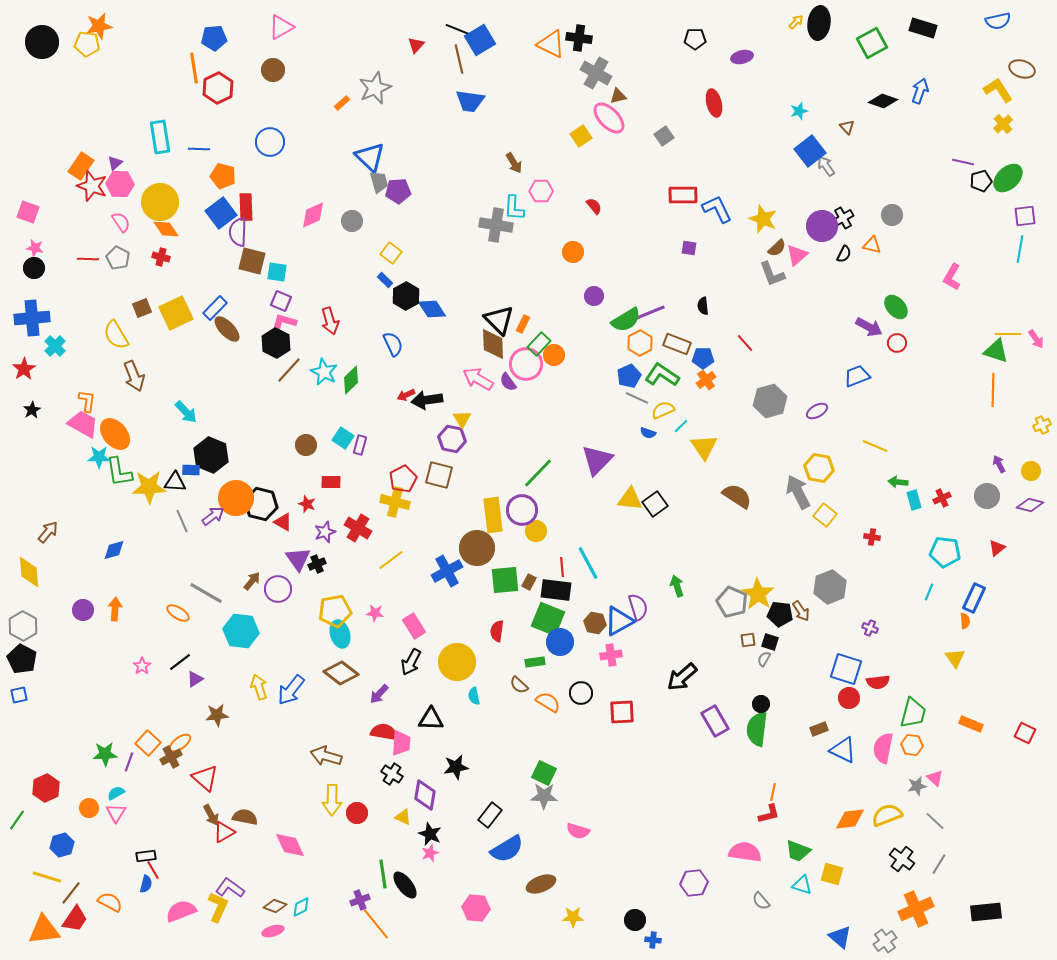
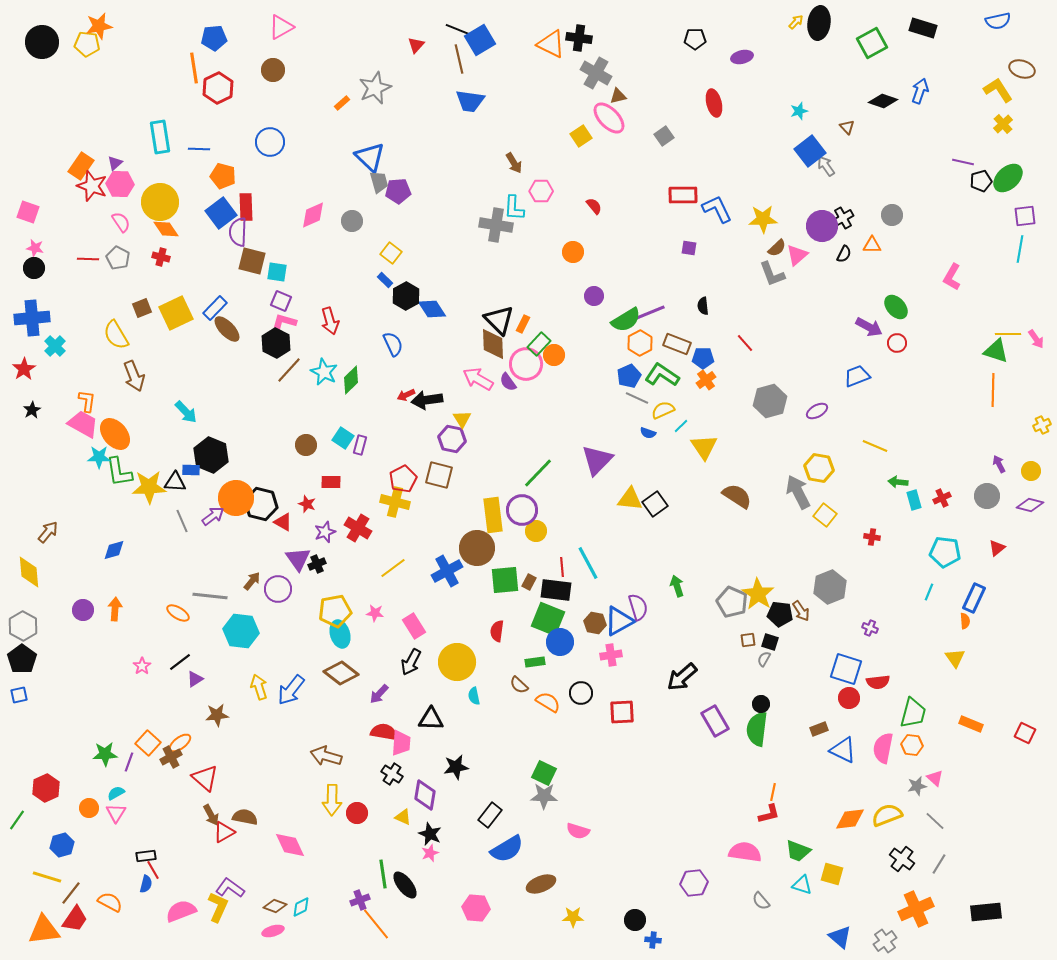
yellow star at (763, 219): rotated 24 degrees counterclockwise
orange triangle at (872, 245): rotated 12 degrees counterclockwise
yellow line at (391, 560): moved 2 px right, 8 px down
gray line at (206, 593): moved 4 px right, 3 px down; rotated 24 degrees counterclockwise
black pentagon at (22, 659): rotated 8 degrees clockwise
